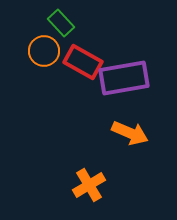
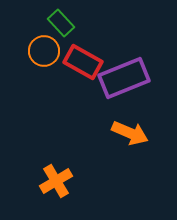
purple rectangle: rotated 12 degrees counterclockwise
orange cross: moved 33 px left, 4 px up
